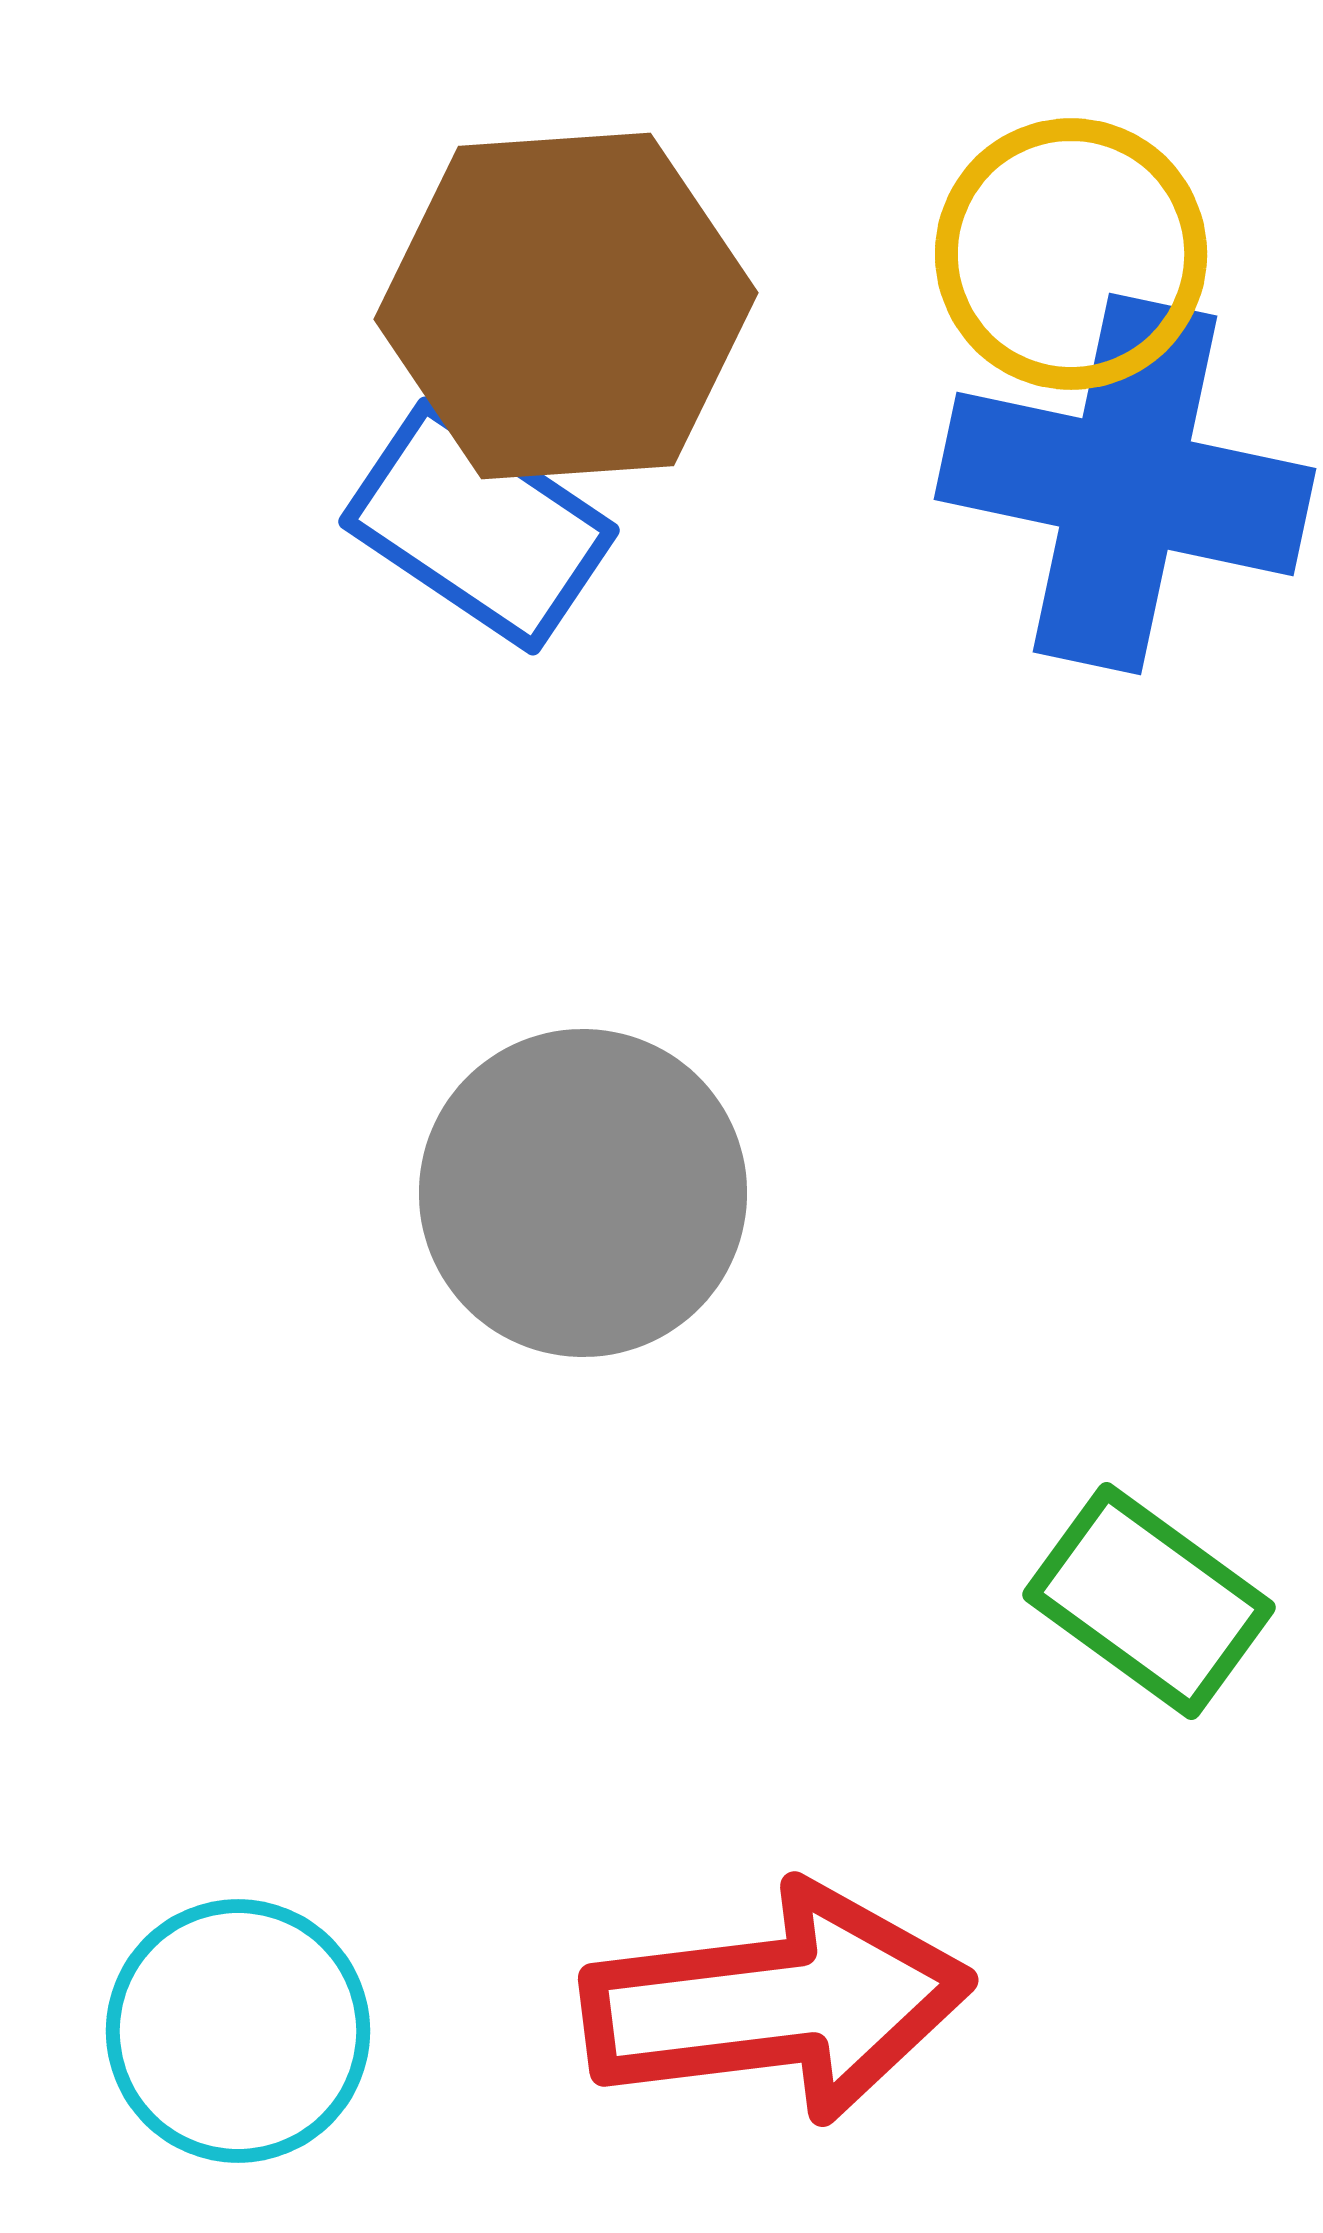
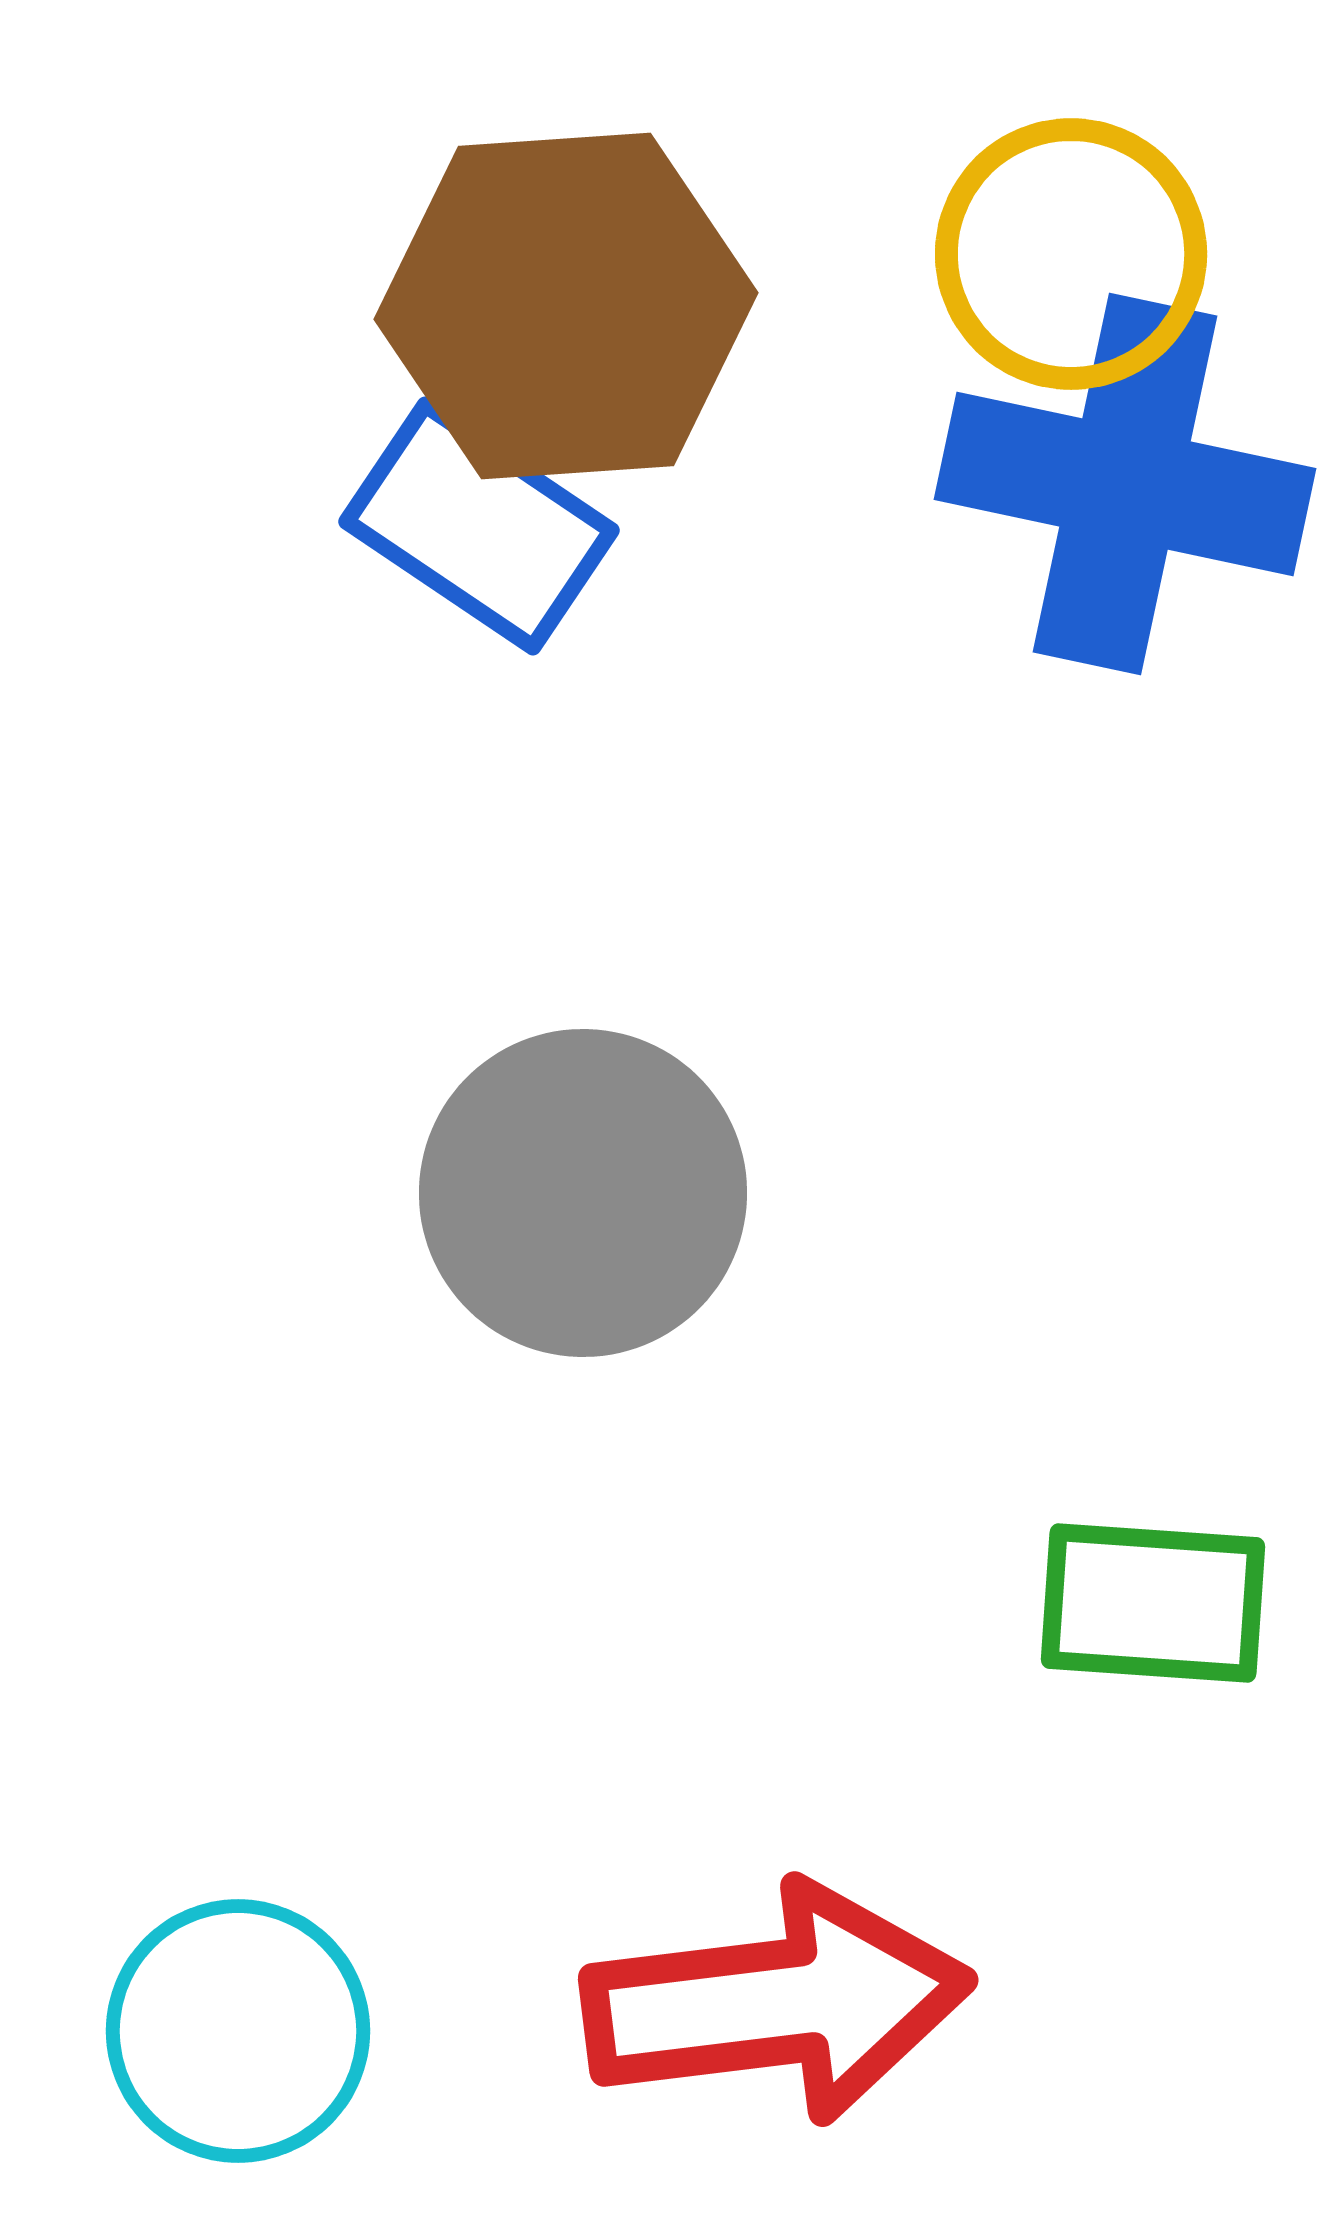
green rectangle: moved 4 px right, 2 px down; rotated 32 degrees counterclockwise
